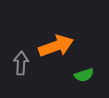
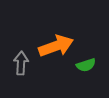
green semicircle: moved 2 px right, 10 px up
